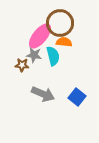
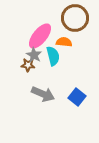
brown circle: moved 15 px right, 5 px up
gray star: rotated 21 degrees clockwise
brown star: moved 6 px right
